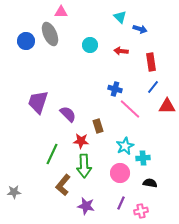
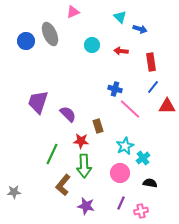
pink triangle: moved 12 px right; rotated 24 degrees counterclockwise
cyan circle: moved 2 px right
cyan cross: rotated 32 degrees counterclockwise
